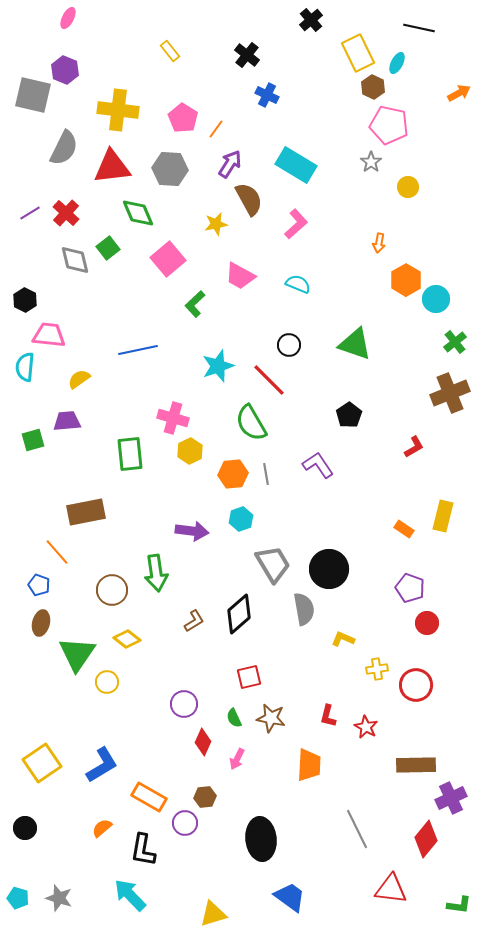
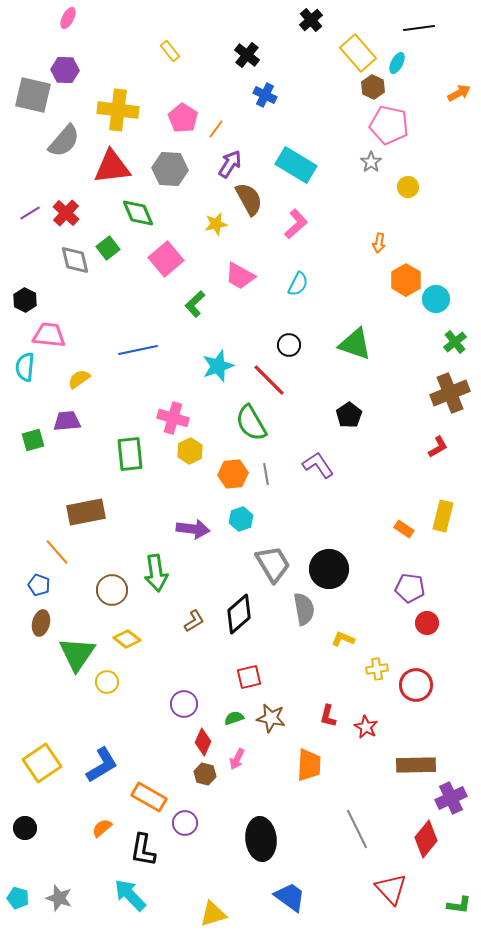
black line at (419, 28): rotated 20 degrees counterclockwise
yellow rectangle at (358, 53): rotated 15 degrees counterclockwise
purple hexagon at (65, 70): rotated 20 degrees counterclockwise
blue cross at (267, 95): moved 2 px left
gray semicircle at (64, 148): moved 7 px up; rotated 15 degrees clockwise
pink square at (168, 259): moved 2 px left
cyan semicircle at (298, 284): rotated 95 degrees clockwise
red L-shape at (414, 447): moved 24 px right
purple arrow at (192, 531): moved 1 px right, 2 px up
purple pentagon at (410, 588): rotated 12 degrees counterclockwise
green semicircle at (234, 718): rotated 96 degrees clockwise
brown hexagon at (205, 797): moved 23 px up; rotated 20 degrees clockwise
red triangle at (391, 889): rotated 40 degrees clockwise
